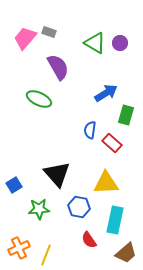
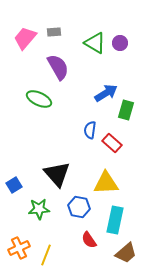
gray rectangle: moved 5 px right; rotated 24 degrees counterclockwise
green rectangle: moved 5 px up
